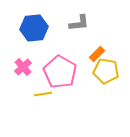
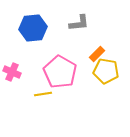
blue hexagon: moved 1 px left
pink cross: moved 11 px left, 5 px down; rotated 24 degrees counterclockwise
